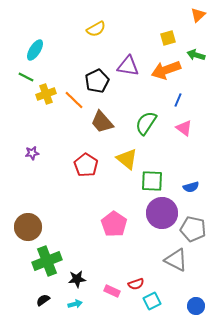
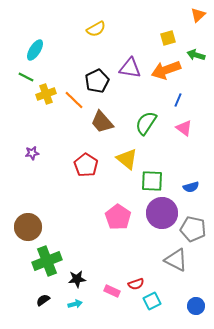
purple triangle: moved 2 px right, 2 px down
pink pentagon: moved 4 px right, 7 px up
